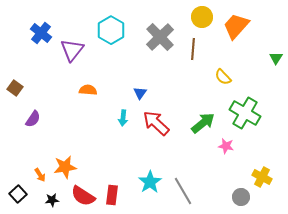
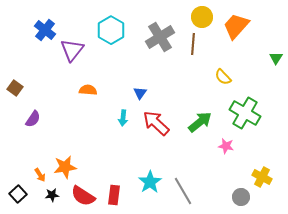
blue cross: moved 4 px right, 3 px up
gray cross: rotated 12 degrees clockwise
brown line: moved 5 px up
green arrow: moved 3 px left, 1 px up
red rectangle: moved 2 px right
black star: moved 5 px up
